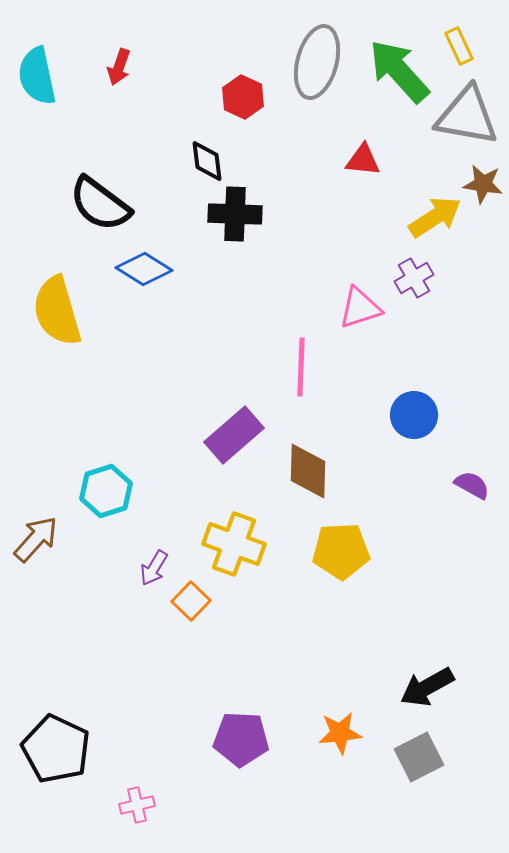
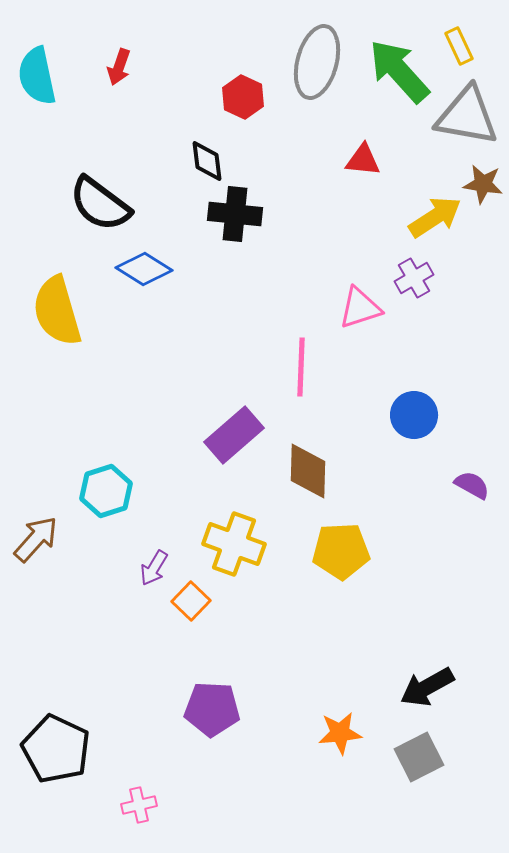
black cross: rotated 4 degrees clockwise
purple pentagon: moved 29 px left, 30 px up
pink cross: moved 2 px right
